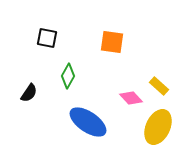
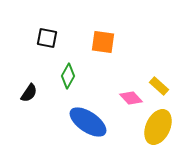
orange square: moved 9 px left
